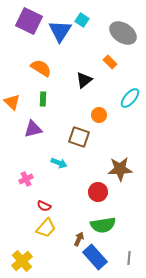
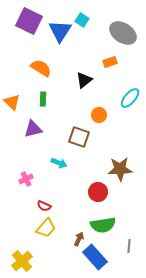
orange rectangle: rotated 64 degrees counterclockwise
gray line: moved 12 px up
